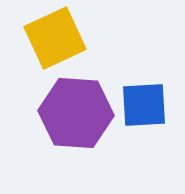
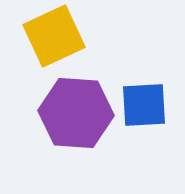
yellow square: moved 1 px left, 2 px up
